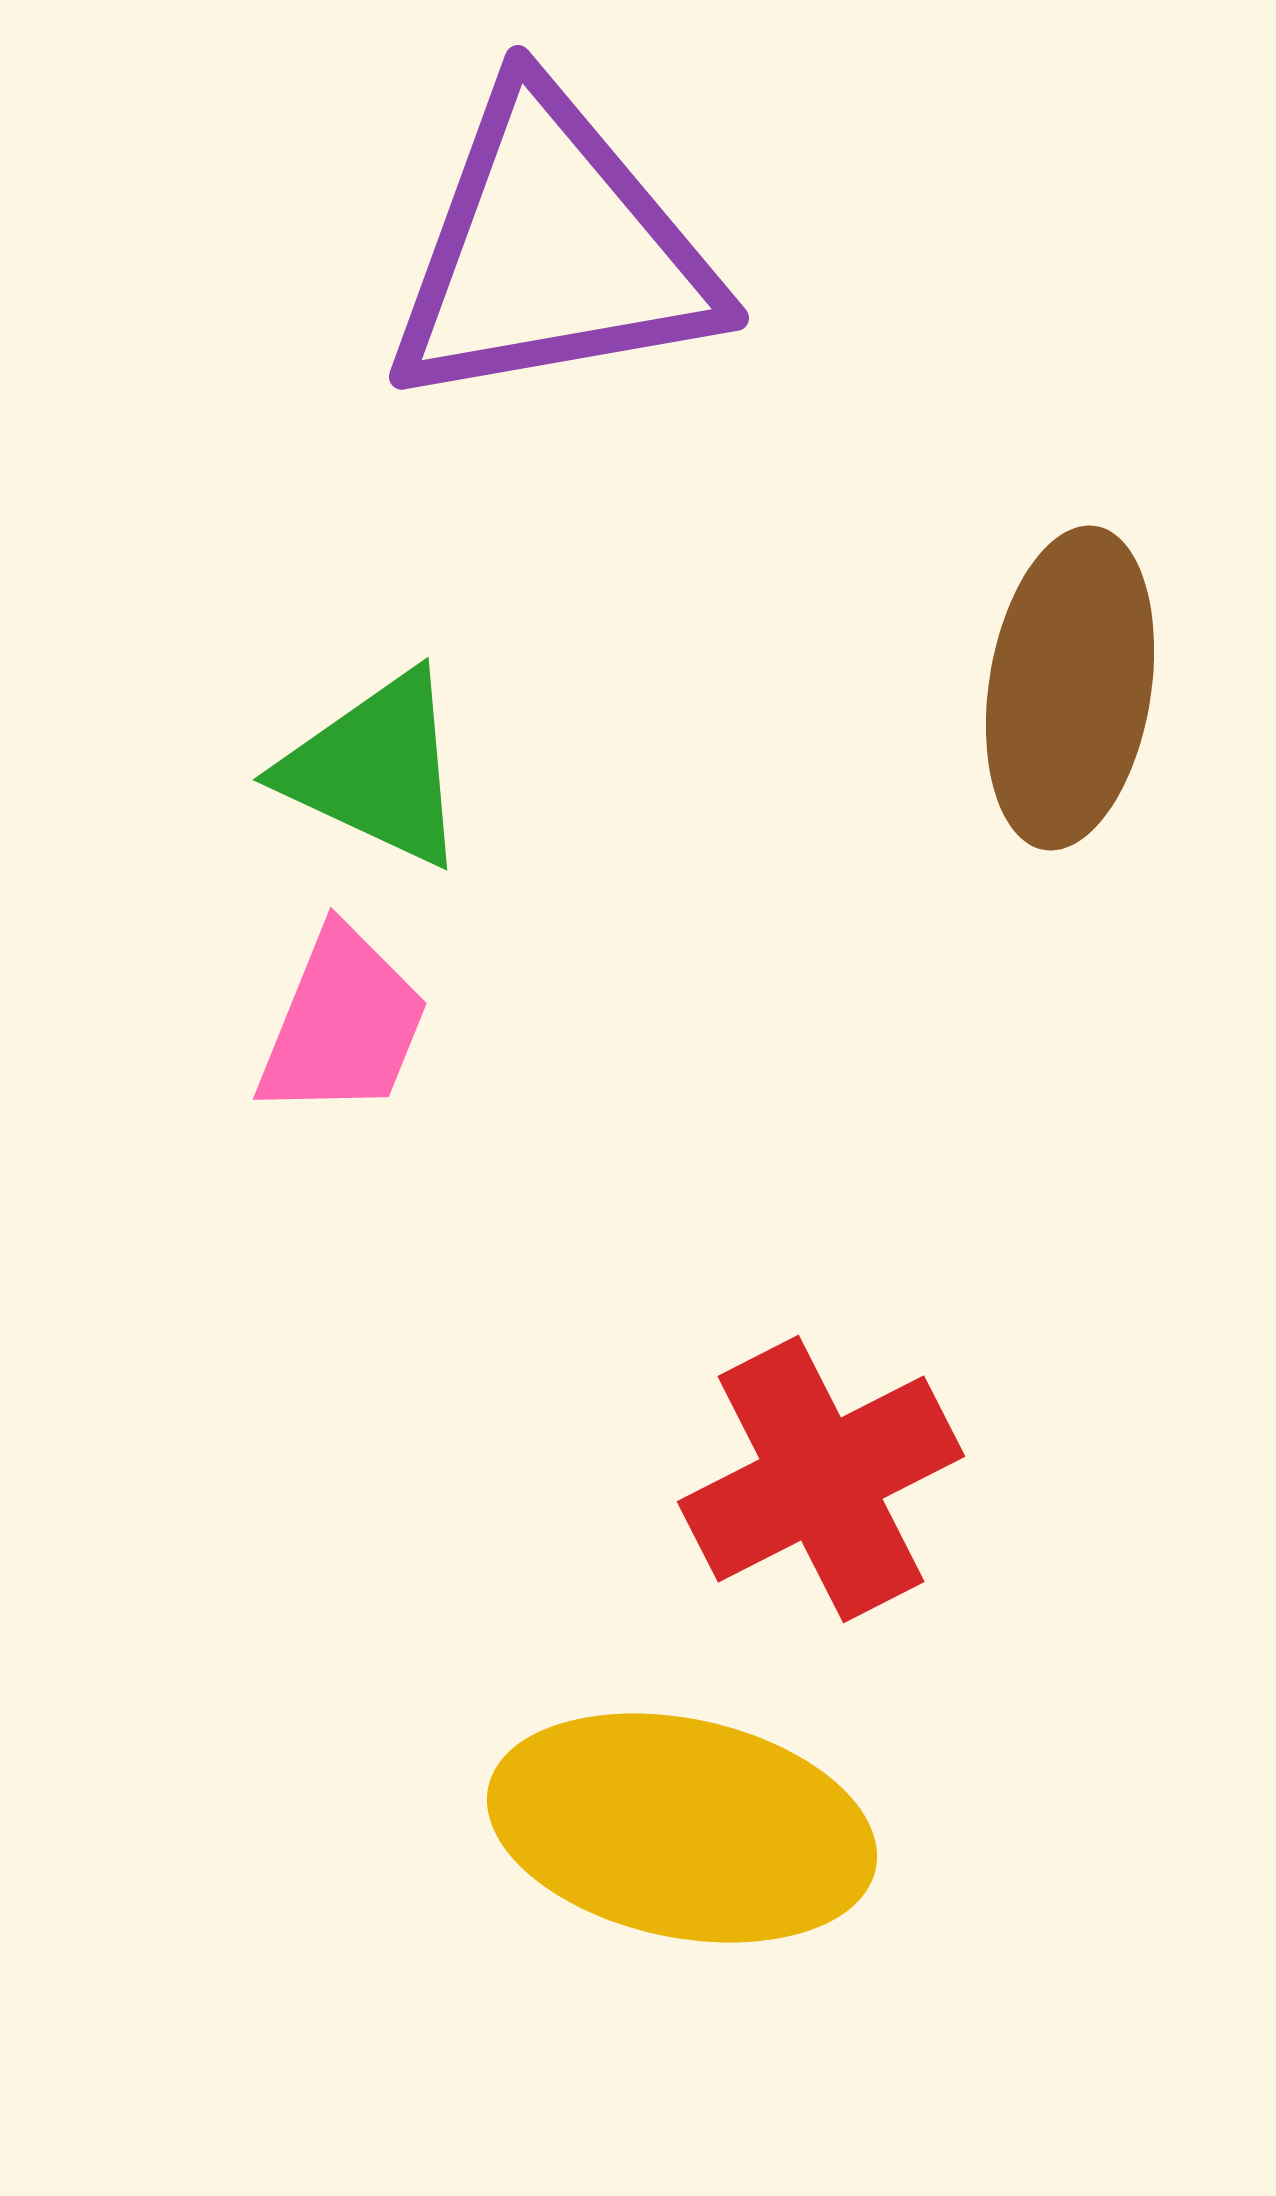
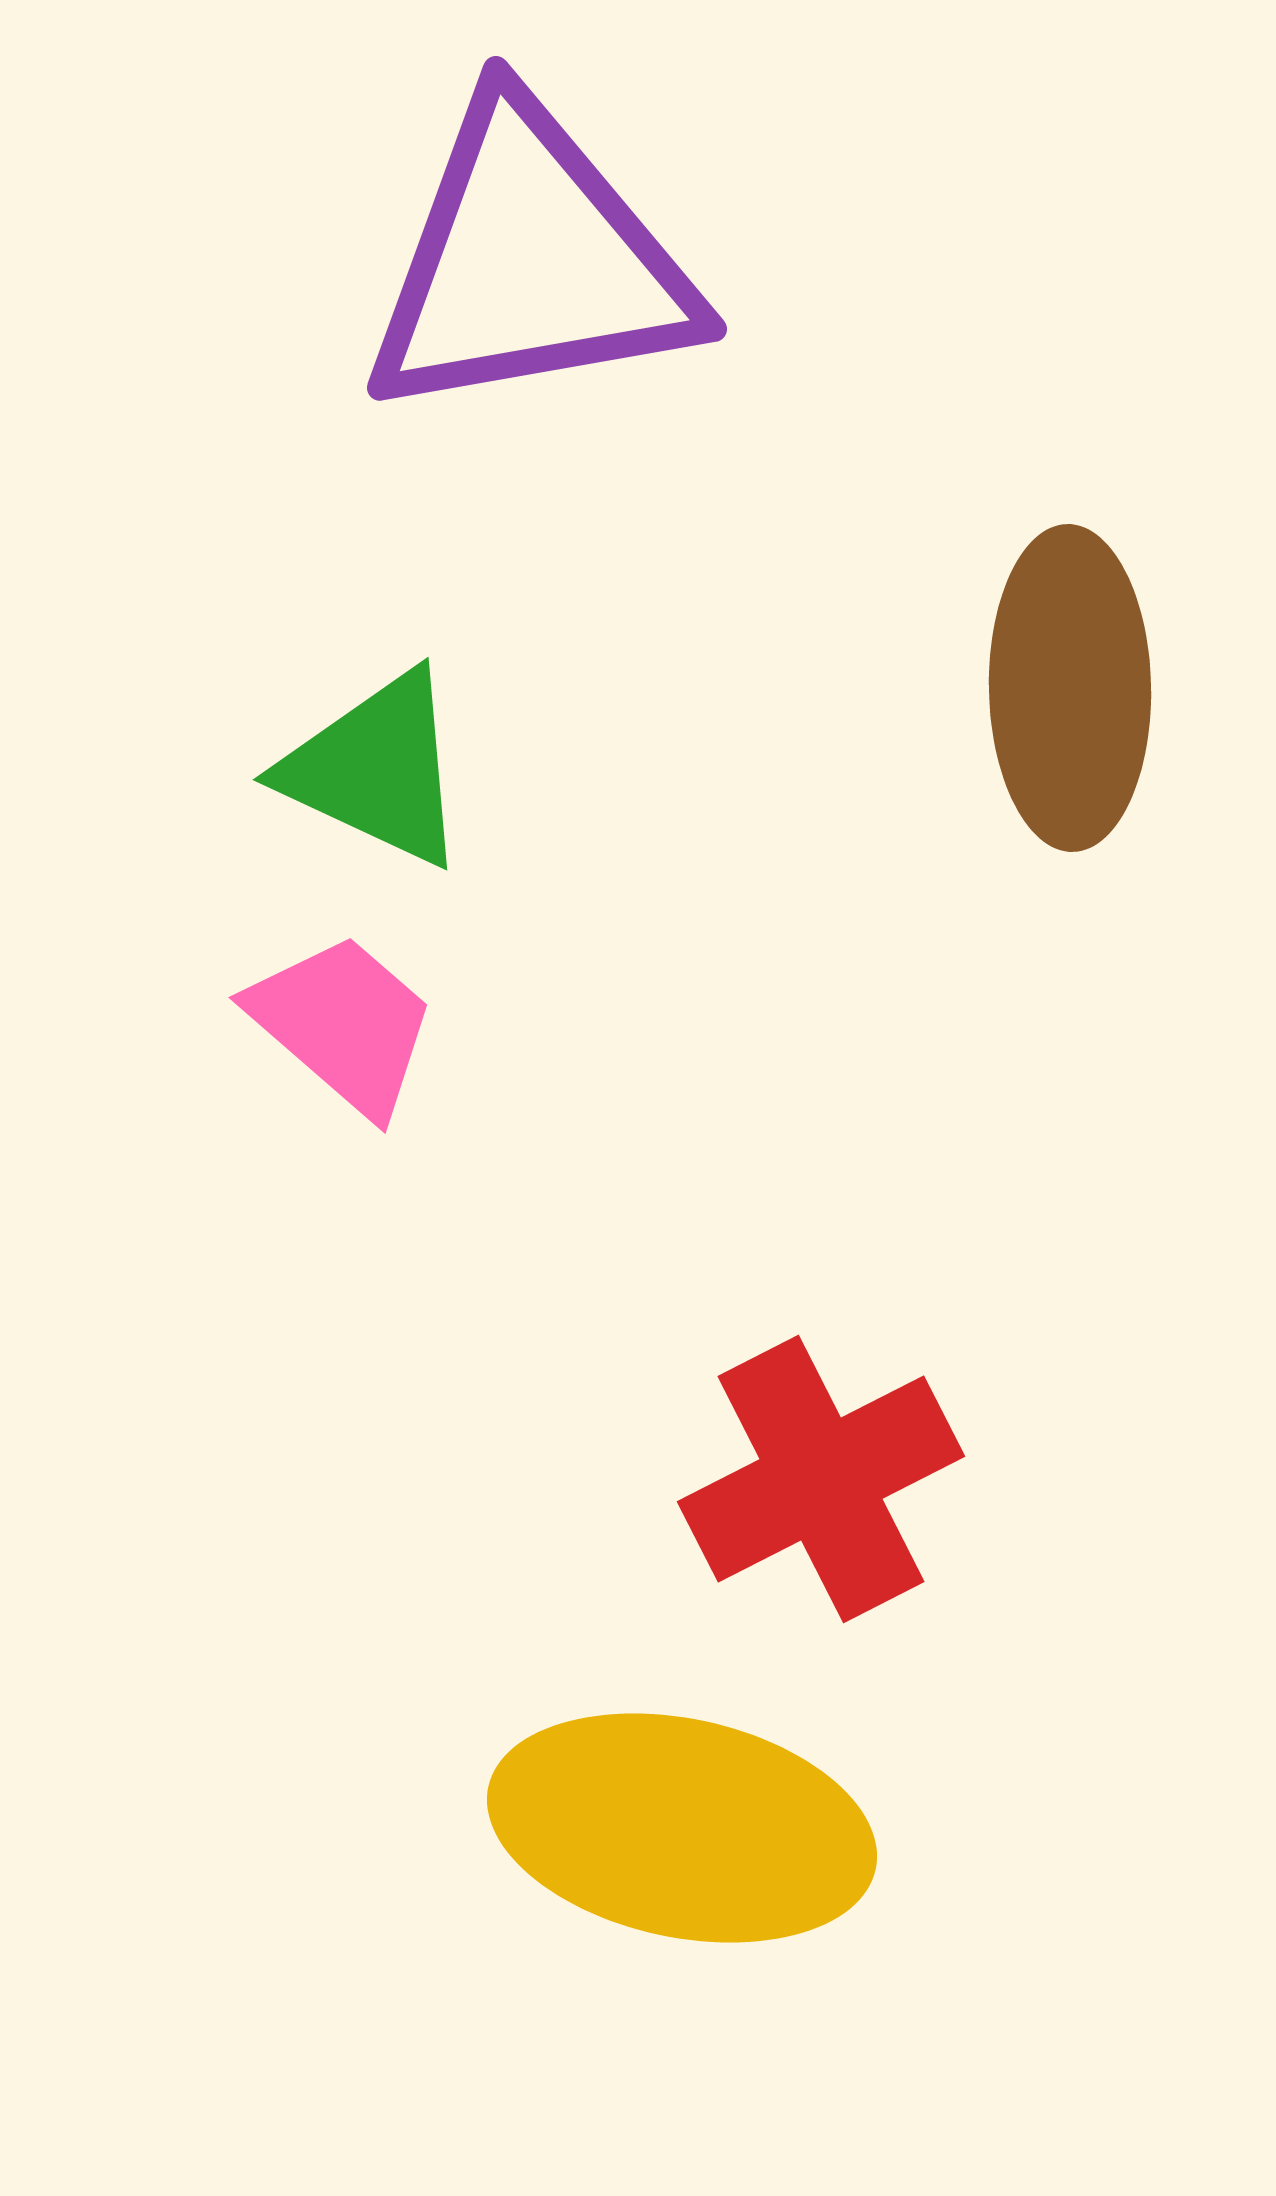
purple triangle: moved 22 px left, 11 px down
brown ellipse: rotated 10 degrees counterclockwise
pink trapezoid: rotated 71 degrees counterclockwise
